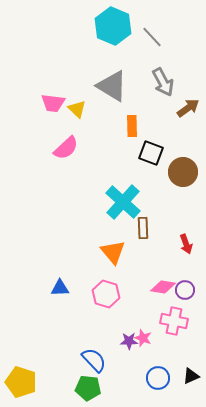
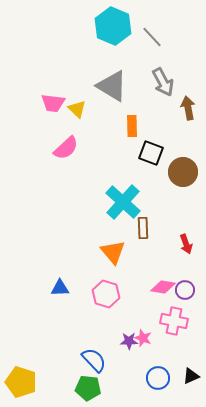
brown arrow: rotated 65 degrees counterclockwise
